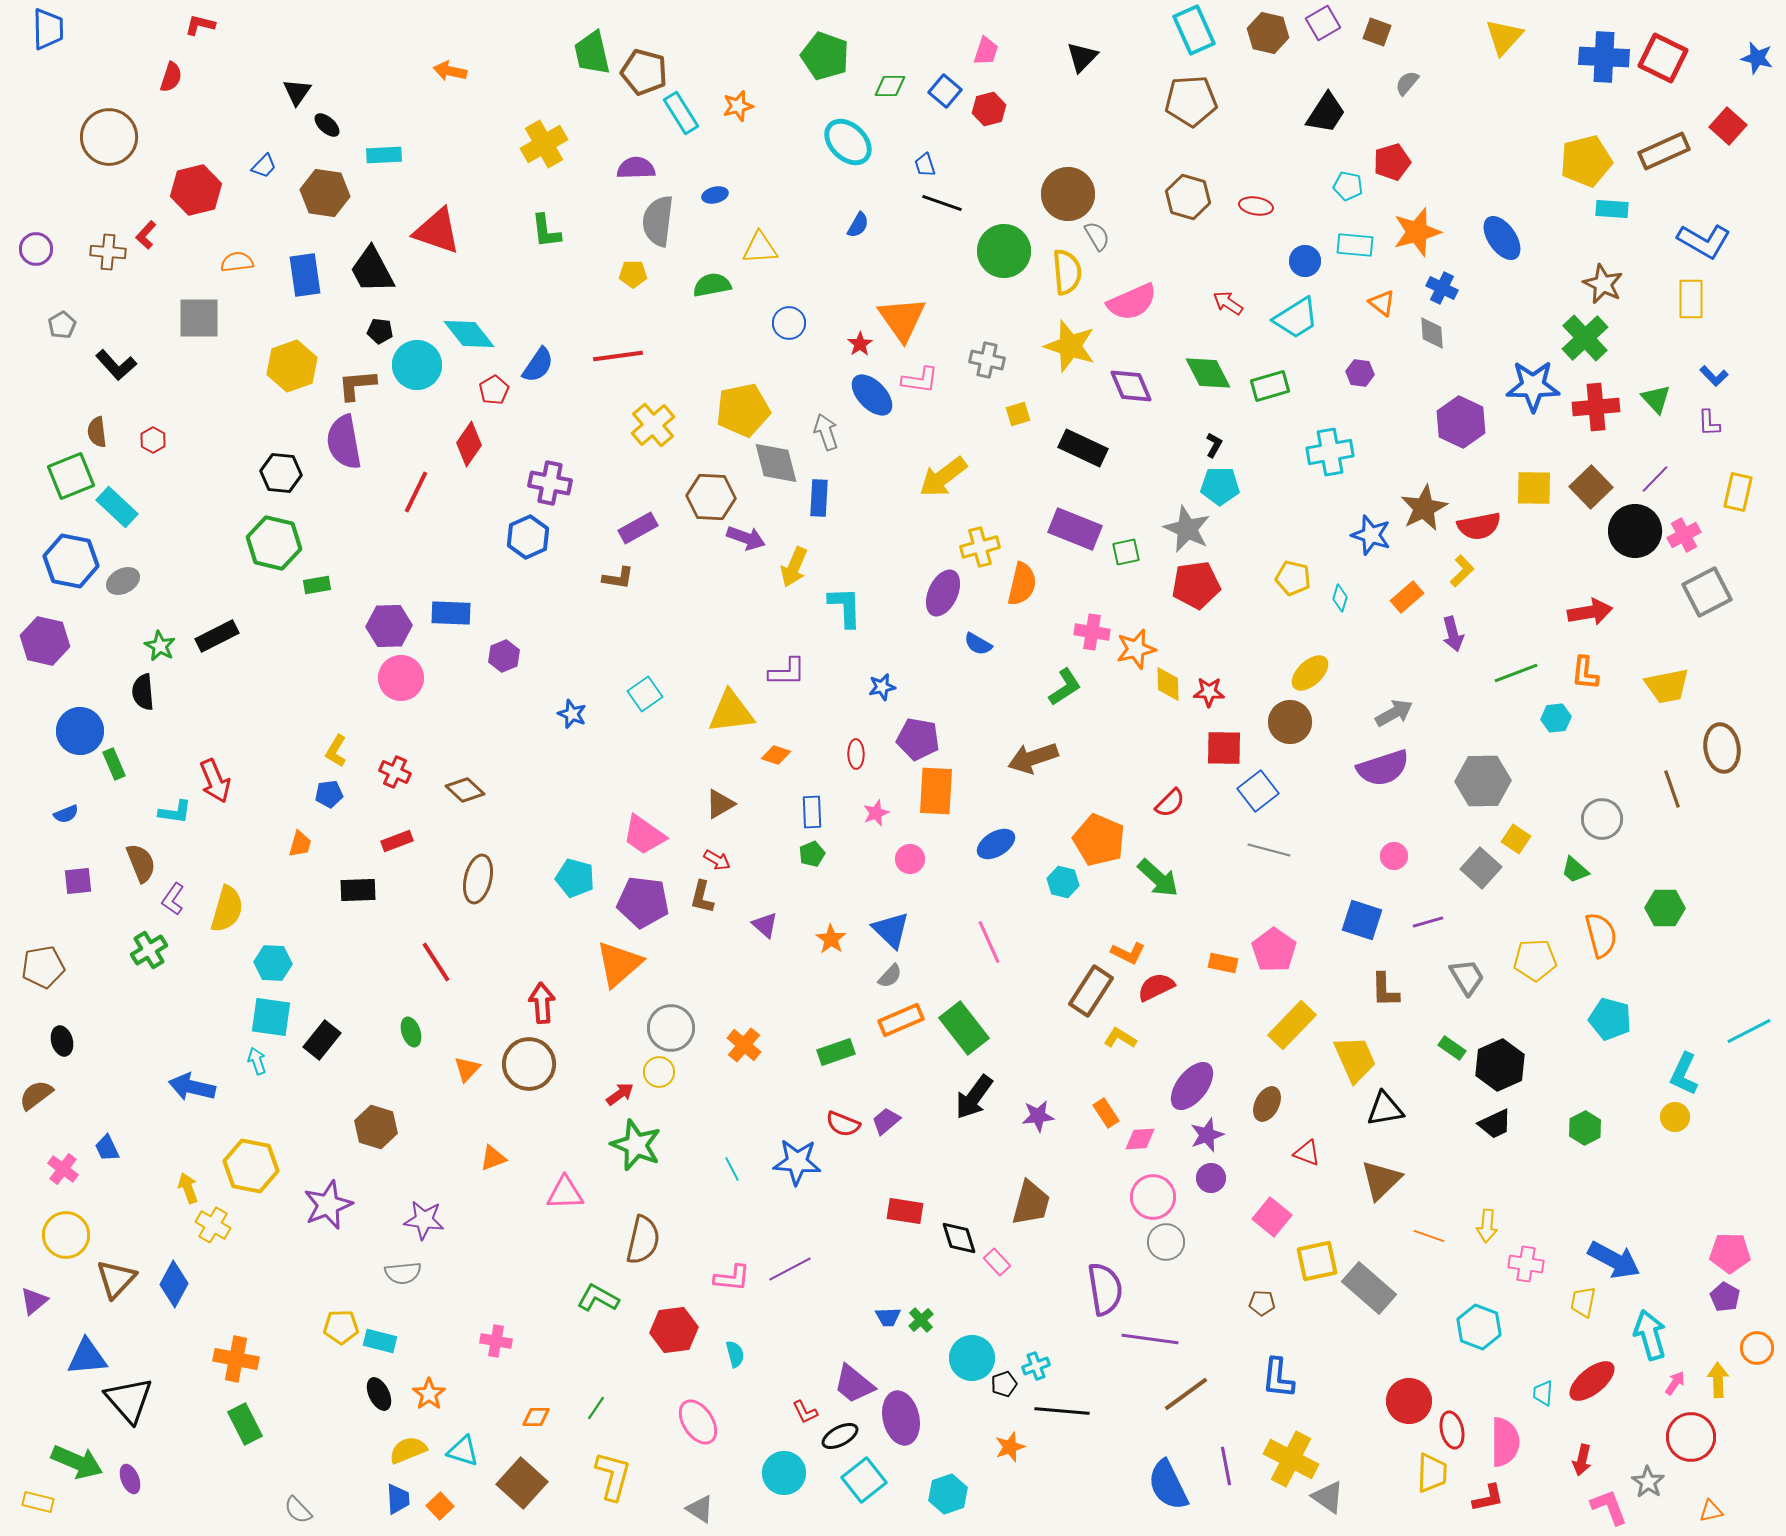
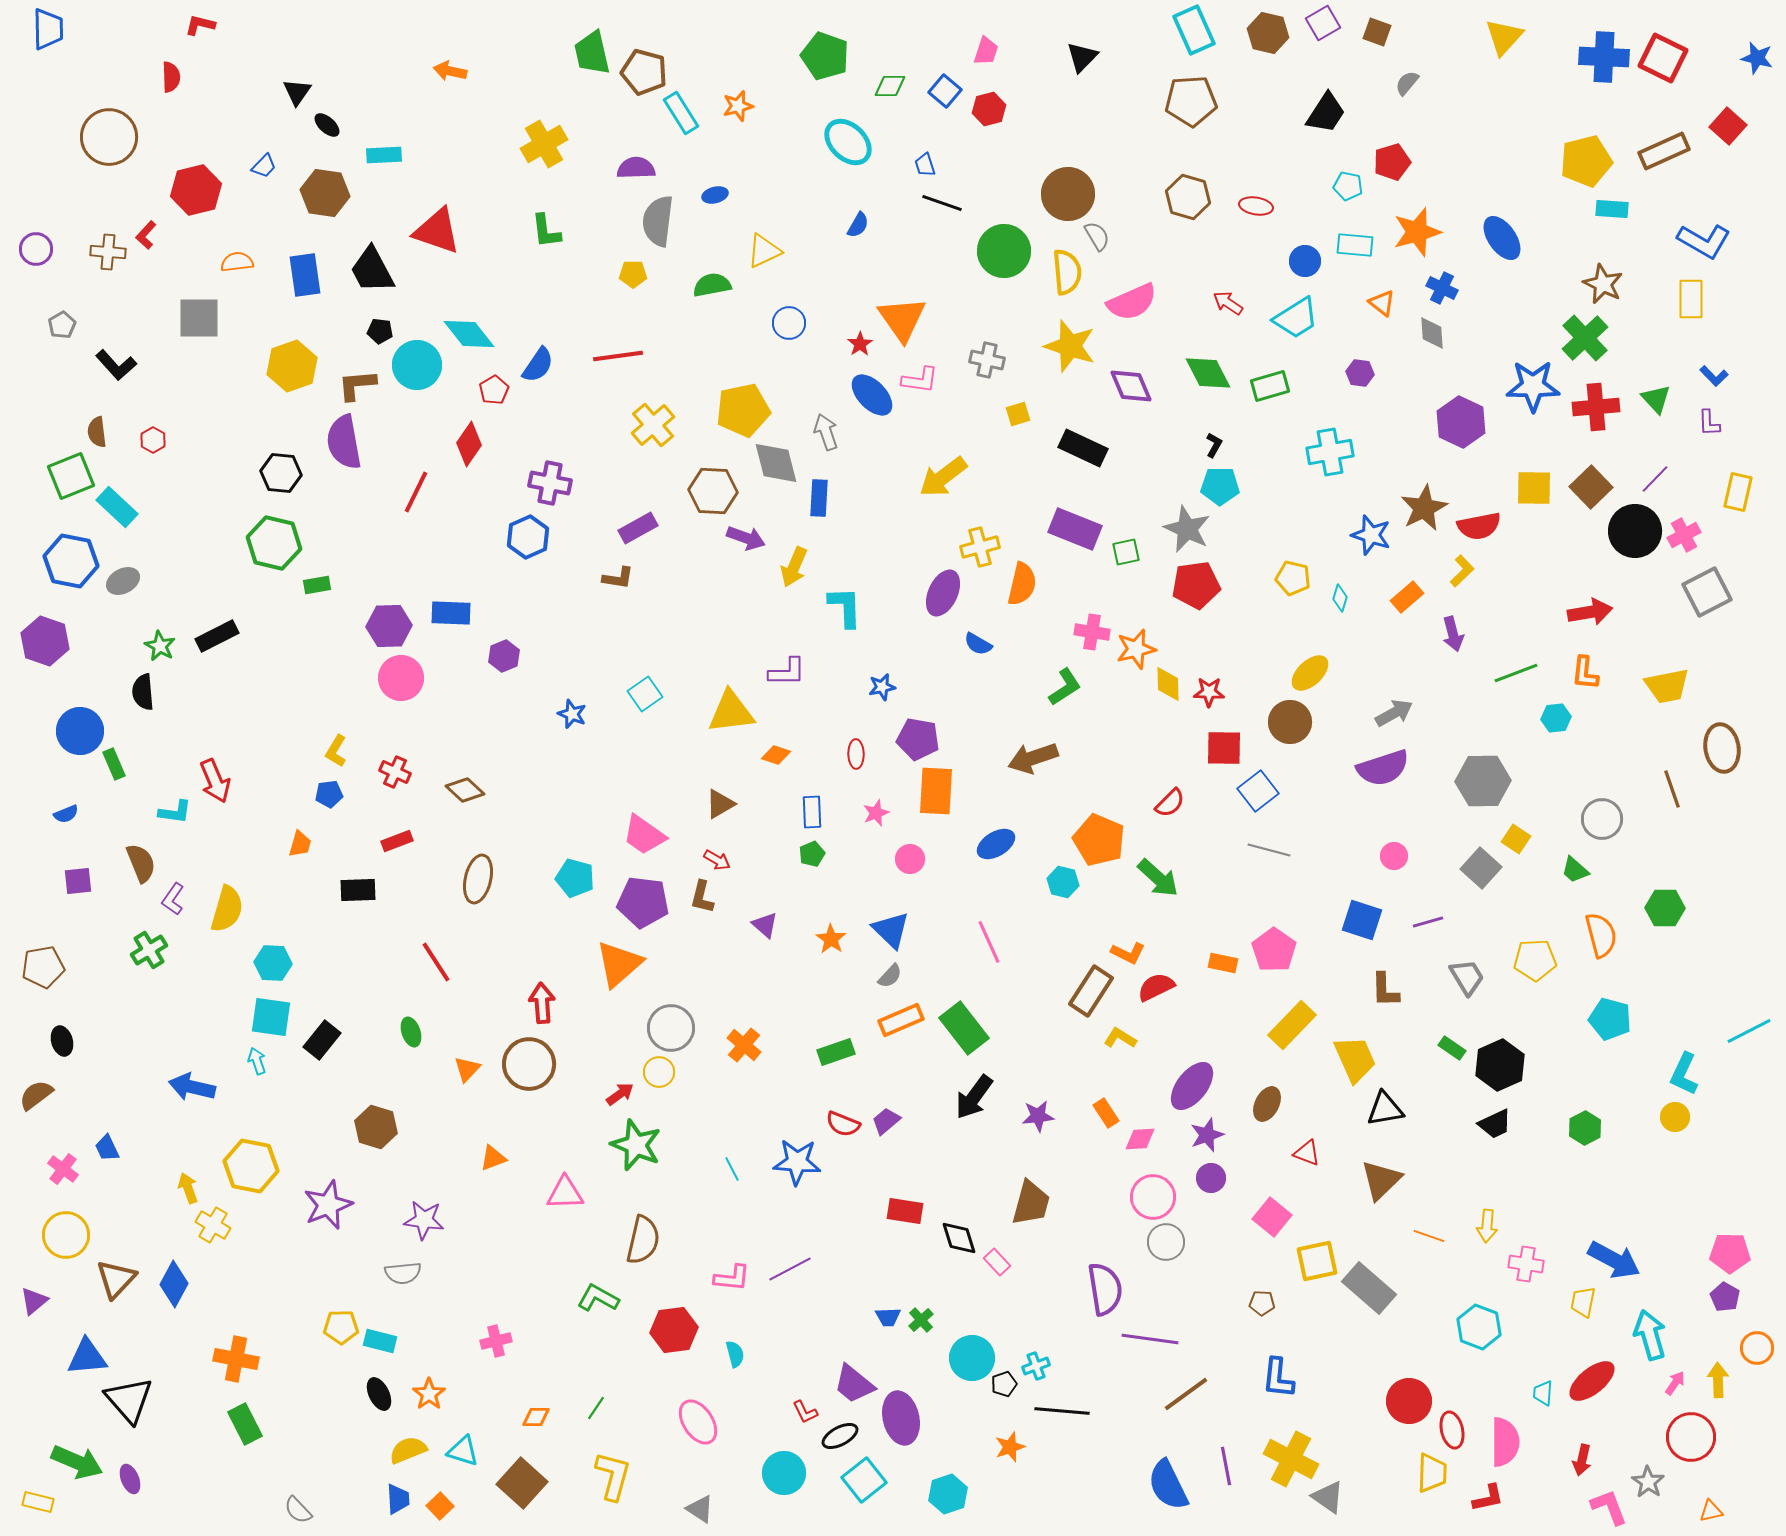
red semicircle at (171, 77): rotated 20 degrees counterclockwise
yellow triangle at (760, 248): moved 4 px right, 3 px down; rotated 21 degrees counterclockwise
brown hexagon at (711, 497): moved 2 px right, 6 px up
purple hexagon at (45, 641): rotated 6 degrees clockwise
pink cross at (496, 1341): rotated 24 degrees counterclockwise
